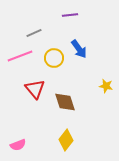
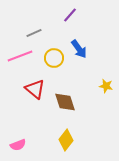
purple line: rotated 42 degrees counterclockwise
red triangle: rotated 10 degrees counterclockwise
